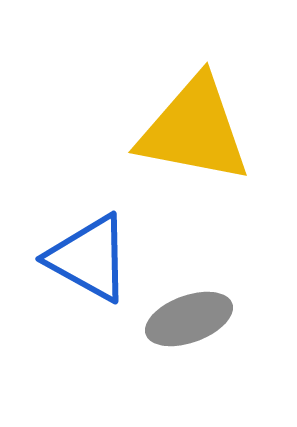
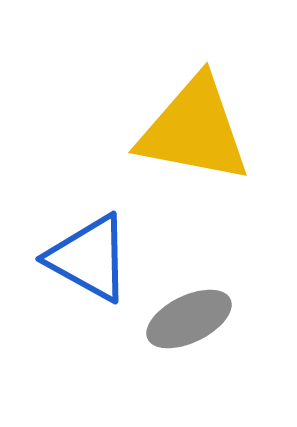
gray ellipse: rotated 6 degrees counterclockwise
